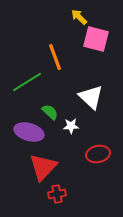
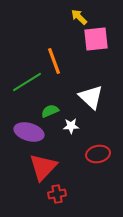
pink square: rotated 20 degrees counterclockwise
orange line: moved 1 px left, 4 px down
green semicircle: moved 1 px up; rotated 66 degrees counterclockwise
